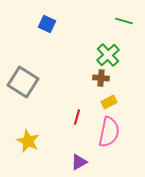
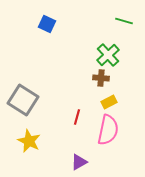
gray square: moved 18 px down
pink semicircle: moved 1 px left, 2 px up
yellow star: moved 1 px right
